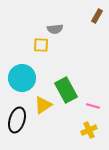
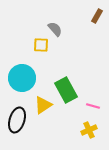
gray semicircle: rotated 126 degrees counterclockwise
